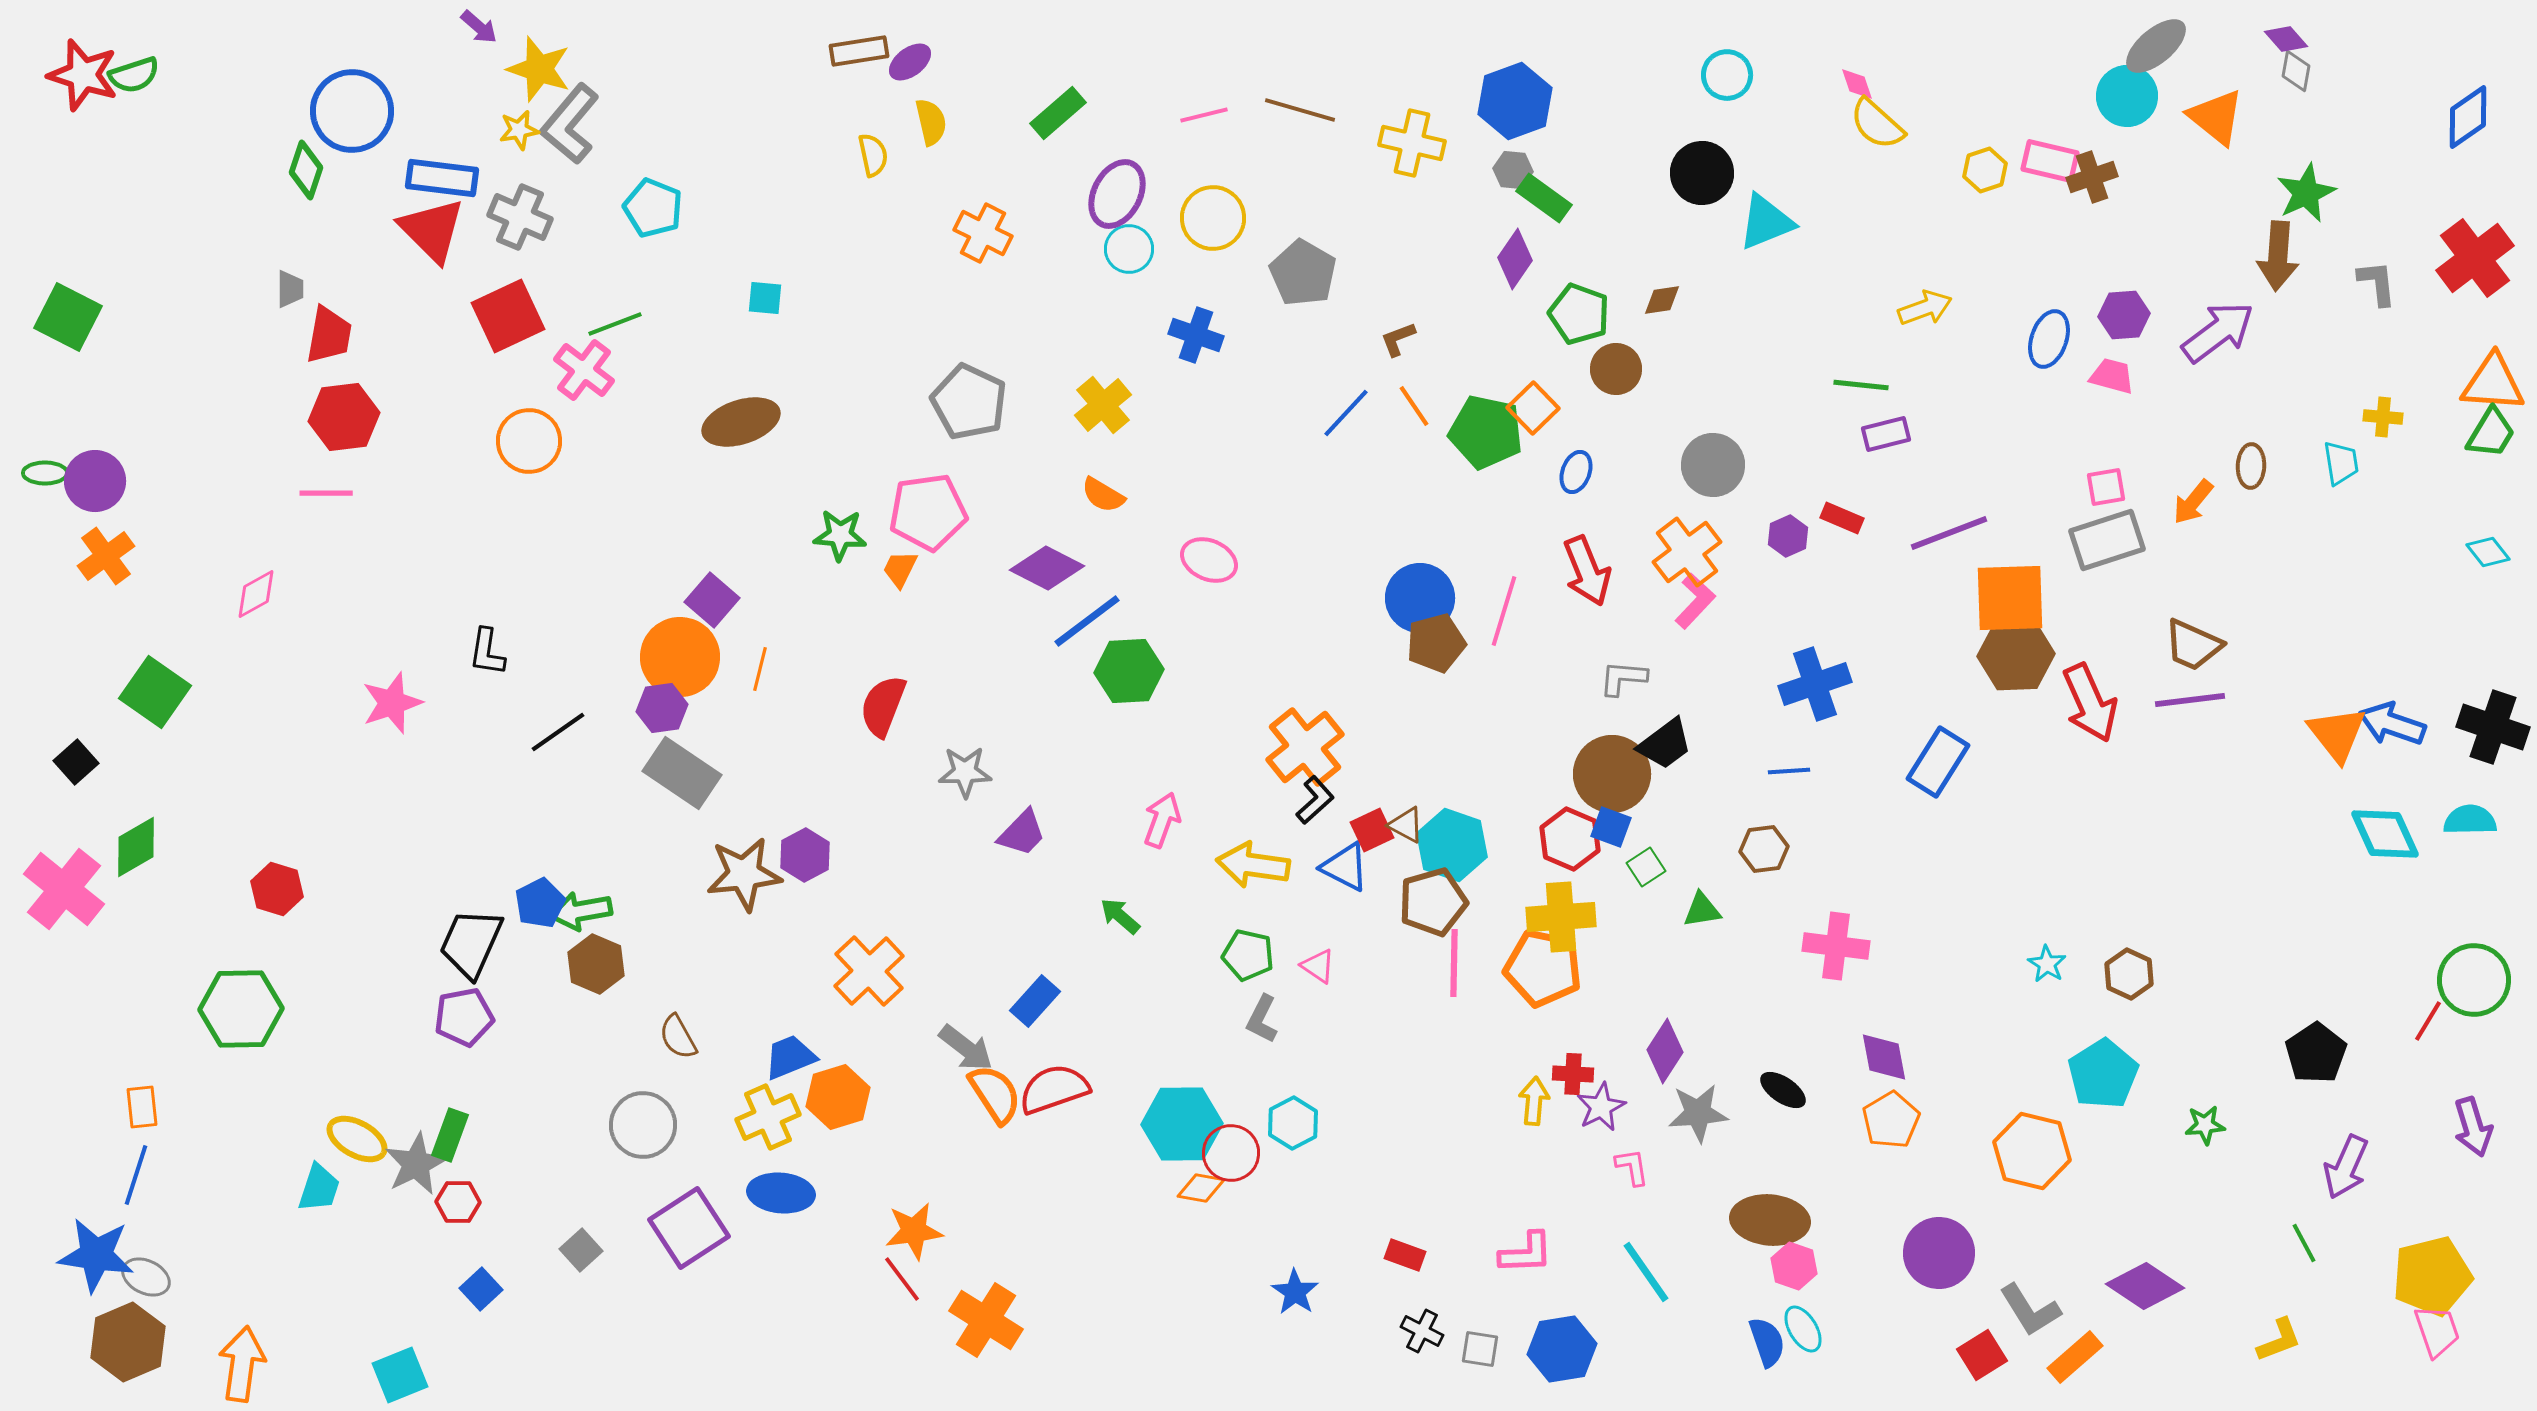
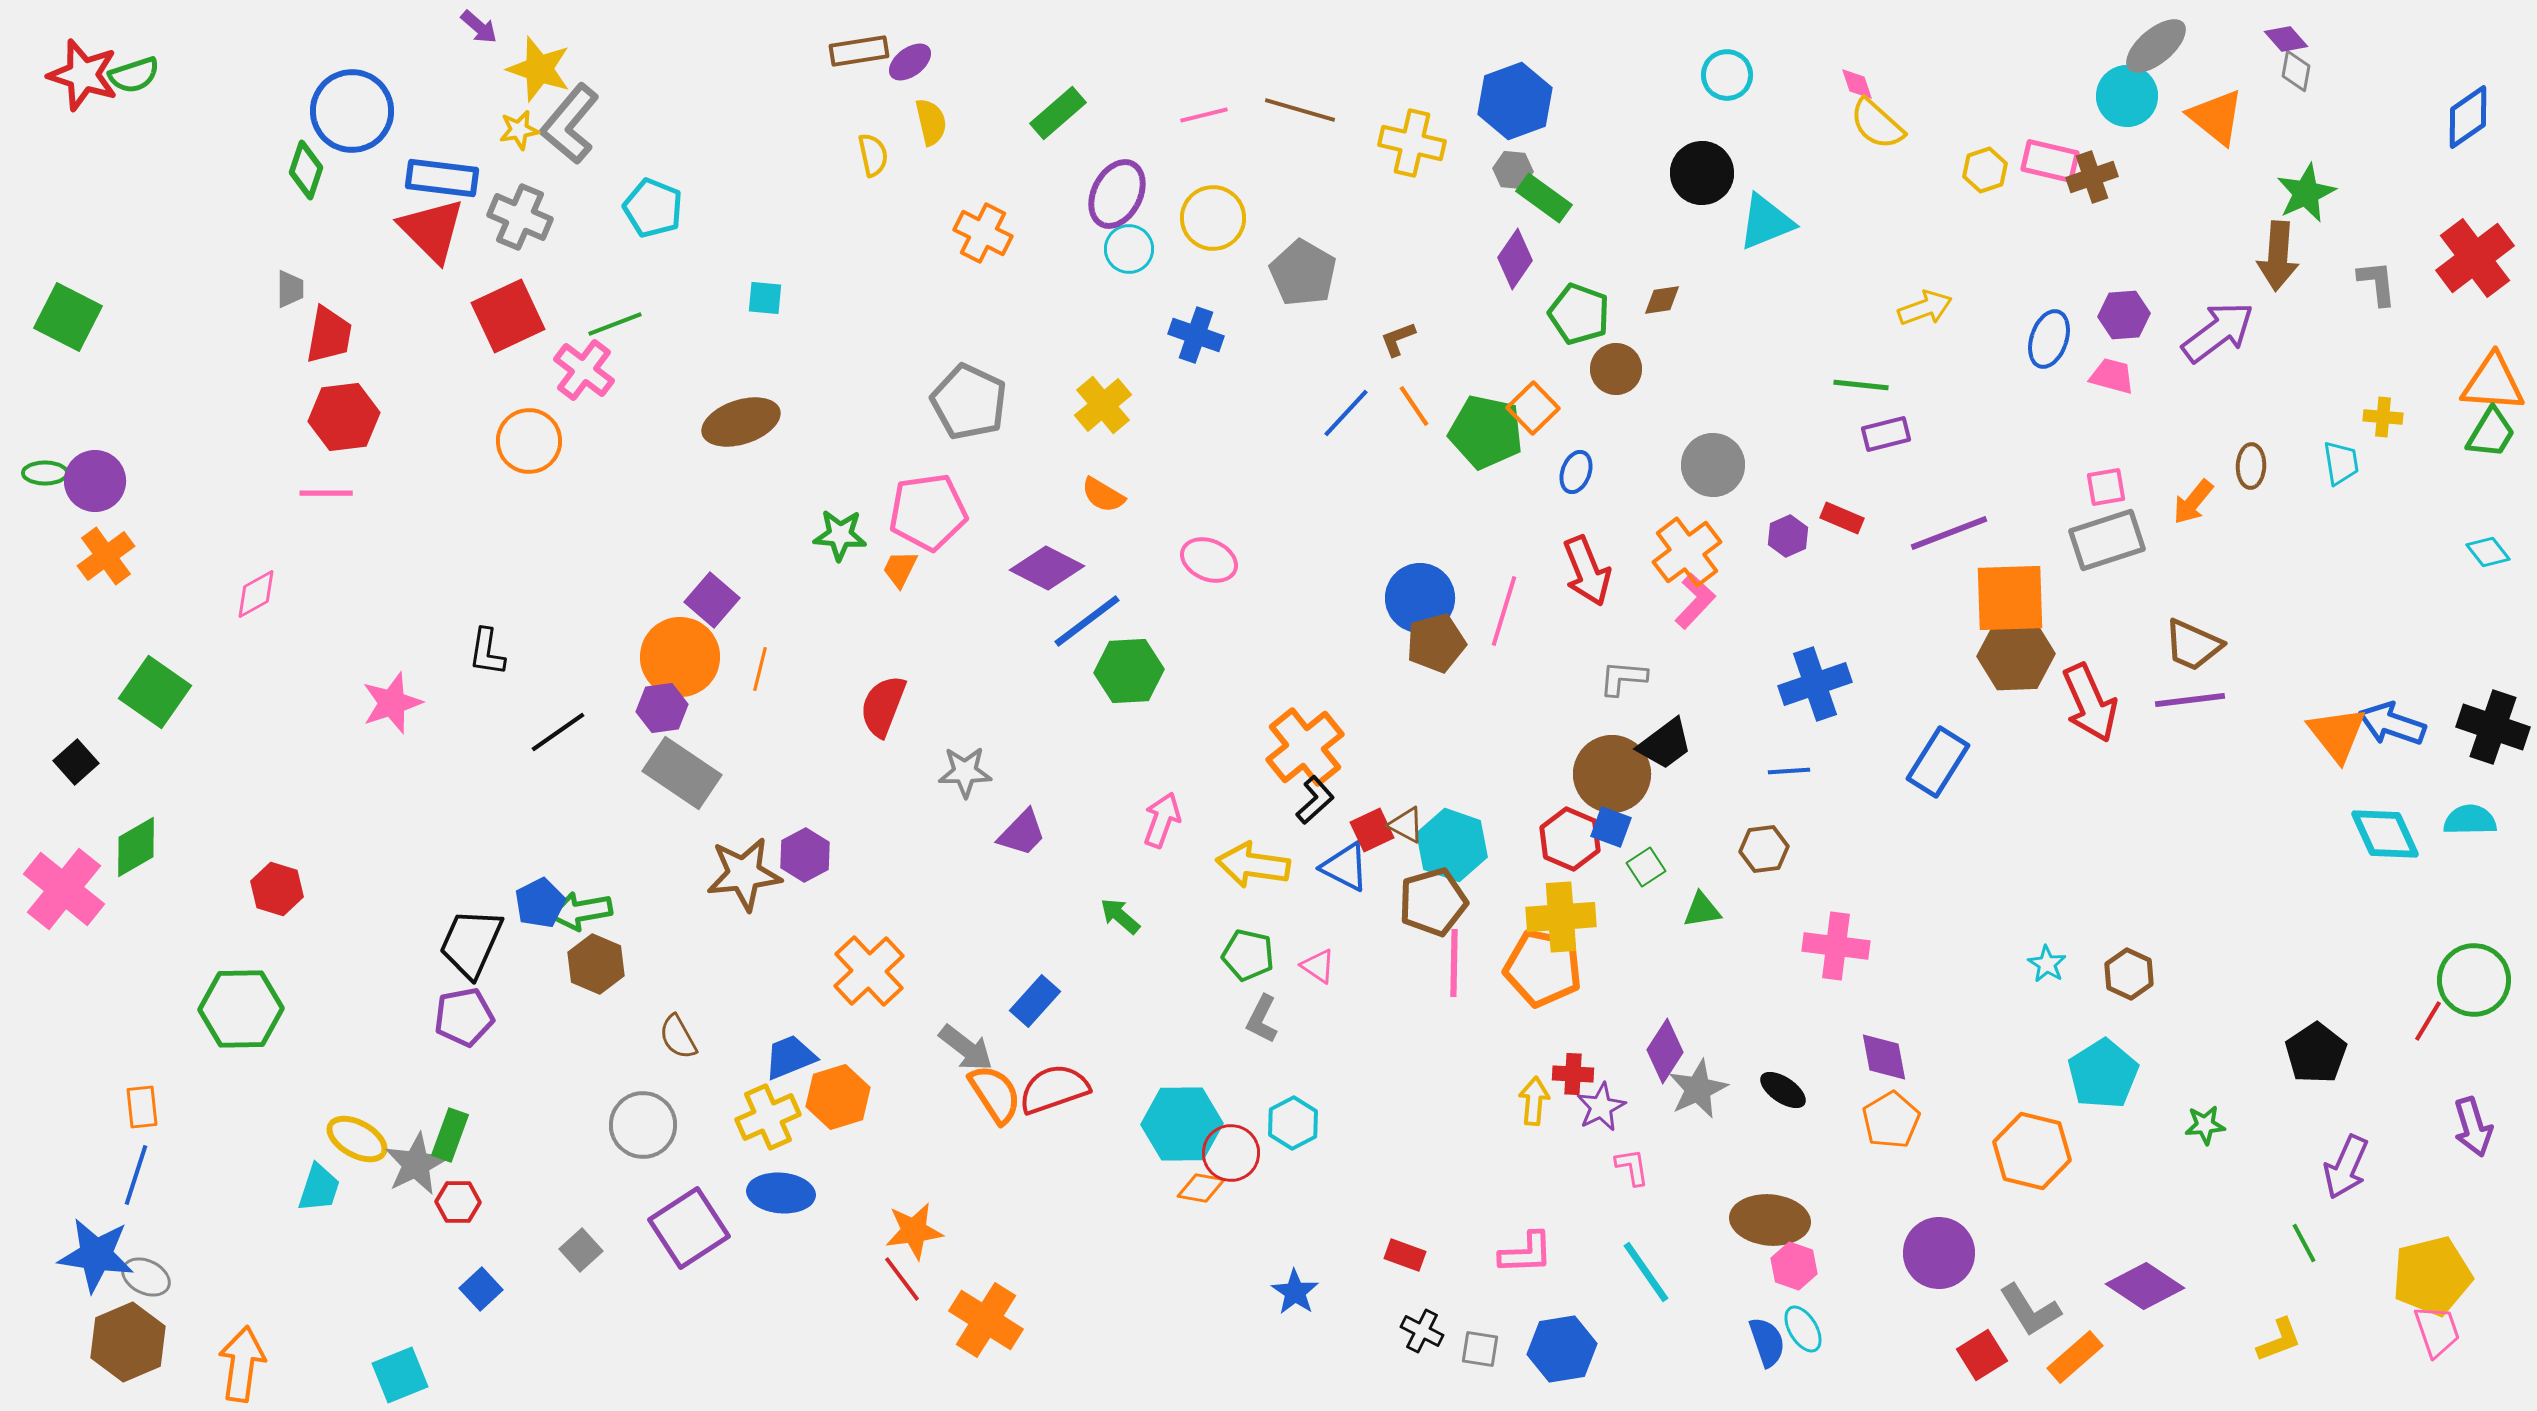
gray star at (1698, 1113): moved 24 px up; rotated 20 degrees counterclockwise
